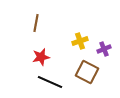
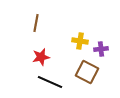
yellow cross: rotated 28 degrees clockwise
purple cross: moved 3 px left; rotated 16 degrees clockwise
